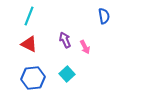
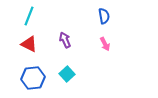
pink arrow: moved 20 px right, 3 px up
